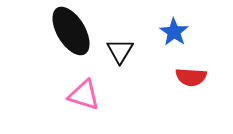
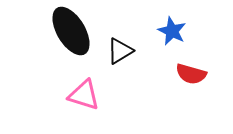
blue star: moved 2 px left, 1 px up; rotated 8 degrees counterclockwise
black triangle: rotated 28 degrees clockwise
red semicircle: moved 3 px up; rotated 12 degrees clockwise
